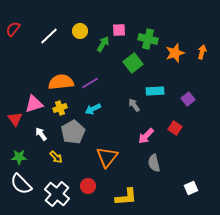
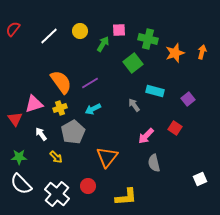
orange semicircle: rotated 60 degrees clockwise
cyan rectangle: rotated 18 degrees clockwise
white square: moved 9 px right, 9 px up
